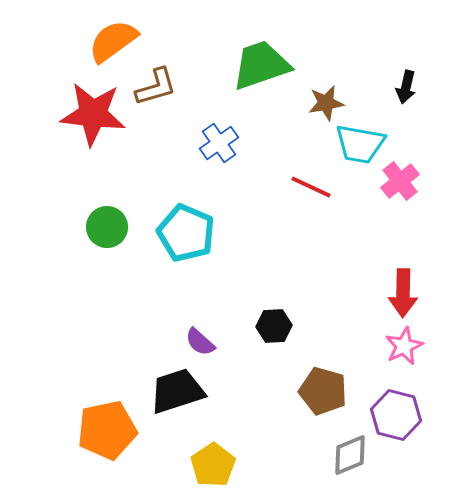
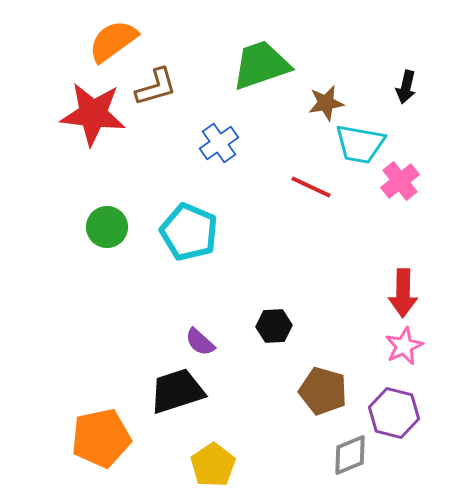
cyan pentagon: moved 3 px right, 1 px up
purple hexagon: moved 2 px left, 2 px up
orange pentagon: moved 6 px left, 8 px down
